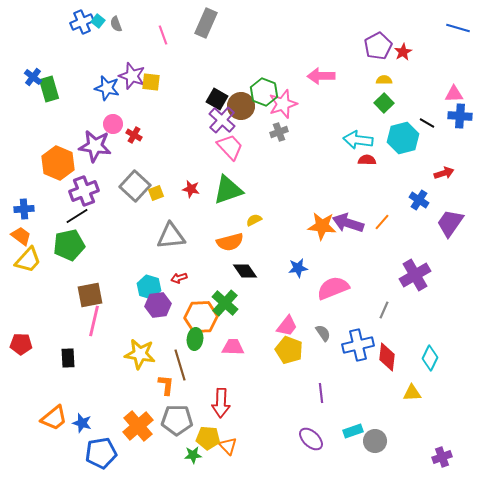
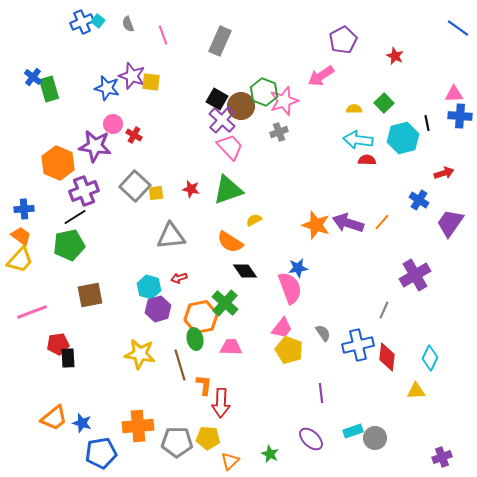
gray rectangle at (206, 23): moved 14 px right, 18 px down
gray semicircle at (116, 24): moved 12 px right
blue line at (458, 28): rotated 20 degrees clockwise
purple pentagon at (378, 46): moved 35 px left, 6 px up
red star at (403, 52): moved 8 px left, 4 px down; rotated 18 degrees counterclockwise
pink arrow at (321, 76): rotated 32 degrees counterclockwise
yellow semicircle at (384, 80): moved 30 px left, 29 px down
pink star at (283, 104): moved 1 px right, 3 px up
black line at (427, 123): rotated 49 degrees clockwise
yellow square at (156, 193): rotated 14 degrees clockwise
black line at (77, 216): moved 2 px left, 1 px down
orange star at (322, 226): moved 6 px left, 1 px up; rotated 12 degrees clockwise
orange semicircle at (230, 242): rotated 48 degrees clockwise
yellow trapezoid at (28, 260): moved 8 px left
pink semicircle at (333, 288): moved 43 px left; rotated 92 degrees clockwise
purple hexagon at (158, 305): moved 4 px down; rotated 10 degrees counterclockwise
orange hexagon at (201, 317): rotated 8 degrees counterclockwise
pink line at (94, 321): moved 62 px left, 9 px up; rotated 56 degrees clockwise
pink trapezoid at (287, 326): moved 5 px left, 2 px down
green ellipse at (195, 339): rotated 20 degrees counterclockwise
red pentagon at (21, 344): moved 37 px right; rotated 10 degrees counterclockwise
pink trapezoid at (233, 347): moved 2 px left
orange L-shape at (166, 385): moved 38 px right
yellow triangle at (412, 393): moved 4 px right, 2 px up
gray pentagon at (177, 420): moved 22 px down
orange cross at (138, 426): rotated 36 degrees clockwise
gray circle at (375, 441): moved 3 px up
orange triangle at (228, 446): moved 2 px right, 15 px down; rotated 30 degrees clockwise
green star at (193, 455): moved 77 px right, 1 px up; rotated 30 degrees clockwise
